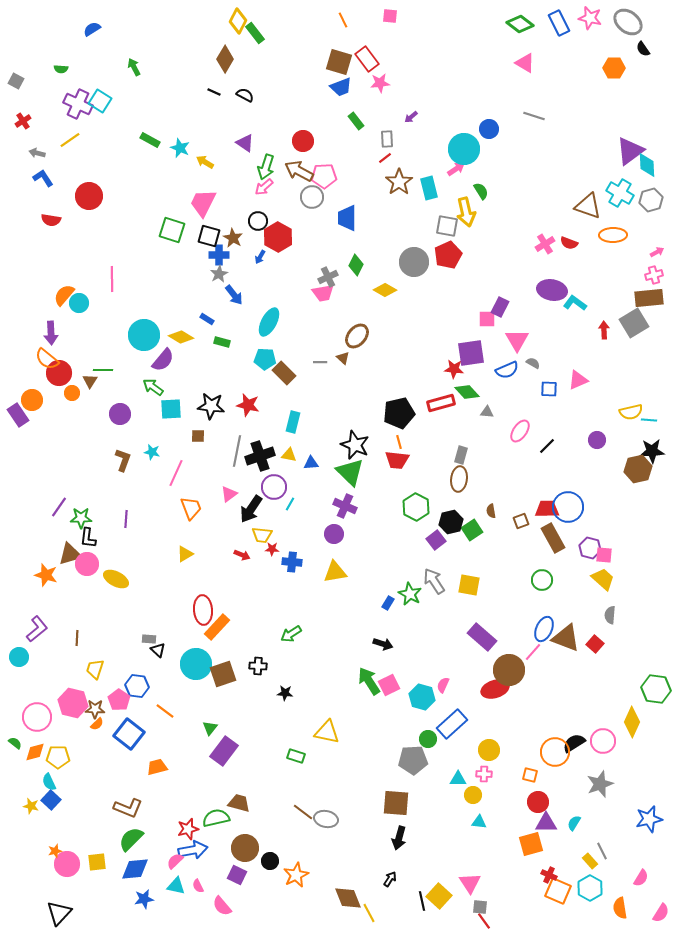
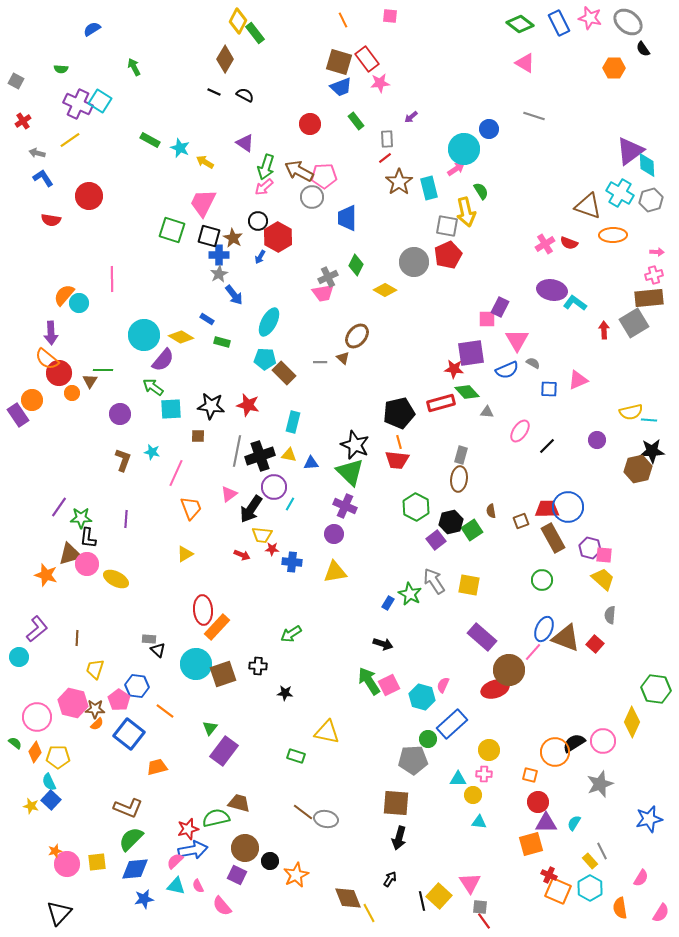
red circle at (303, 141): moved 7 px right, 17 px up
pink arrow at (657, 252): rotated 32 degrees clockwise
orange diamond at (35, 752): rotated 40 degrees counterclockwise
